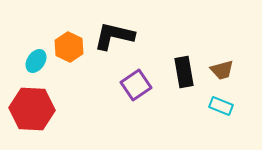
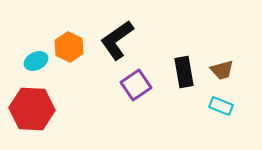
black L-shape: moved 3 px right, 4 px down; rotated 48 degrees counterclockwise
cyan ellipse: rotated 30 degrees clockwise
